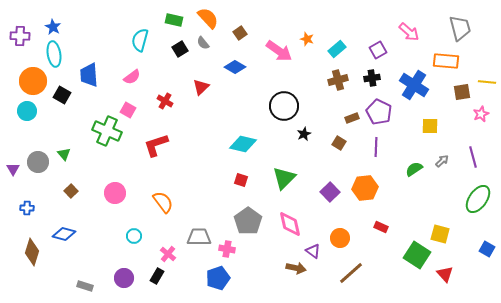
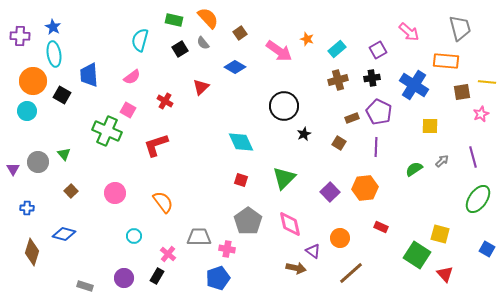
cyan diamond at (243, 144): moved 2 px left, 2 px up; rotated 52 degrees clockwise
